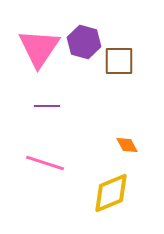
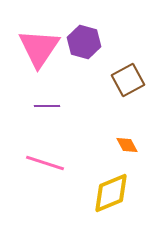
brown square: moved 9 px right, 19 px down; rotated 28 degrees counterclockwise
